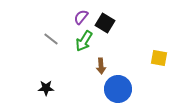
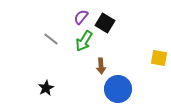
black star: rotated 28 degrees counterclockwise
